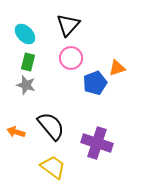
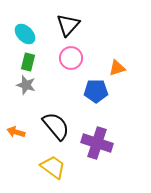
blue pentagon: moved 1 px right, 8 px down; rotated 20 degrees clockwise
black semicircle: moved 5 px right
